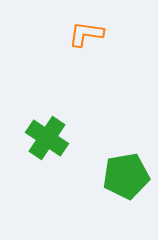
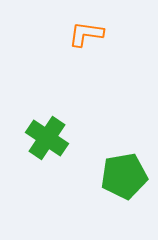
green pentagon: moved 2 px left
